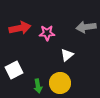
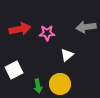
red arrow: moved 1 px down
yellow circle: moved 1 px down
